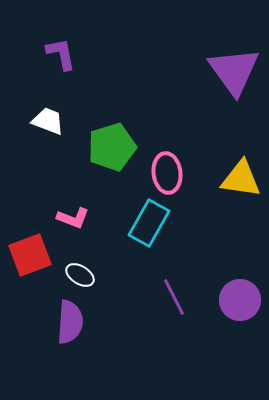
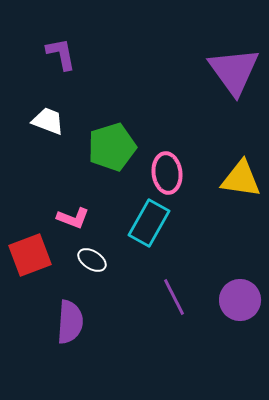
white ellipse: moved 12 px right, 15 px up
